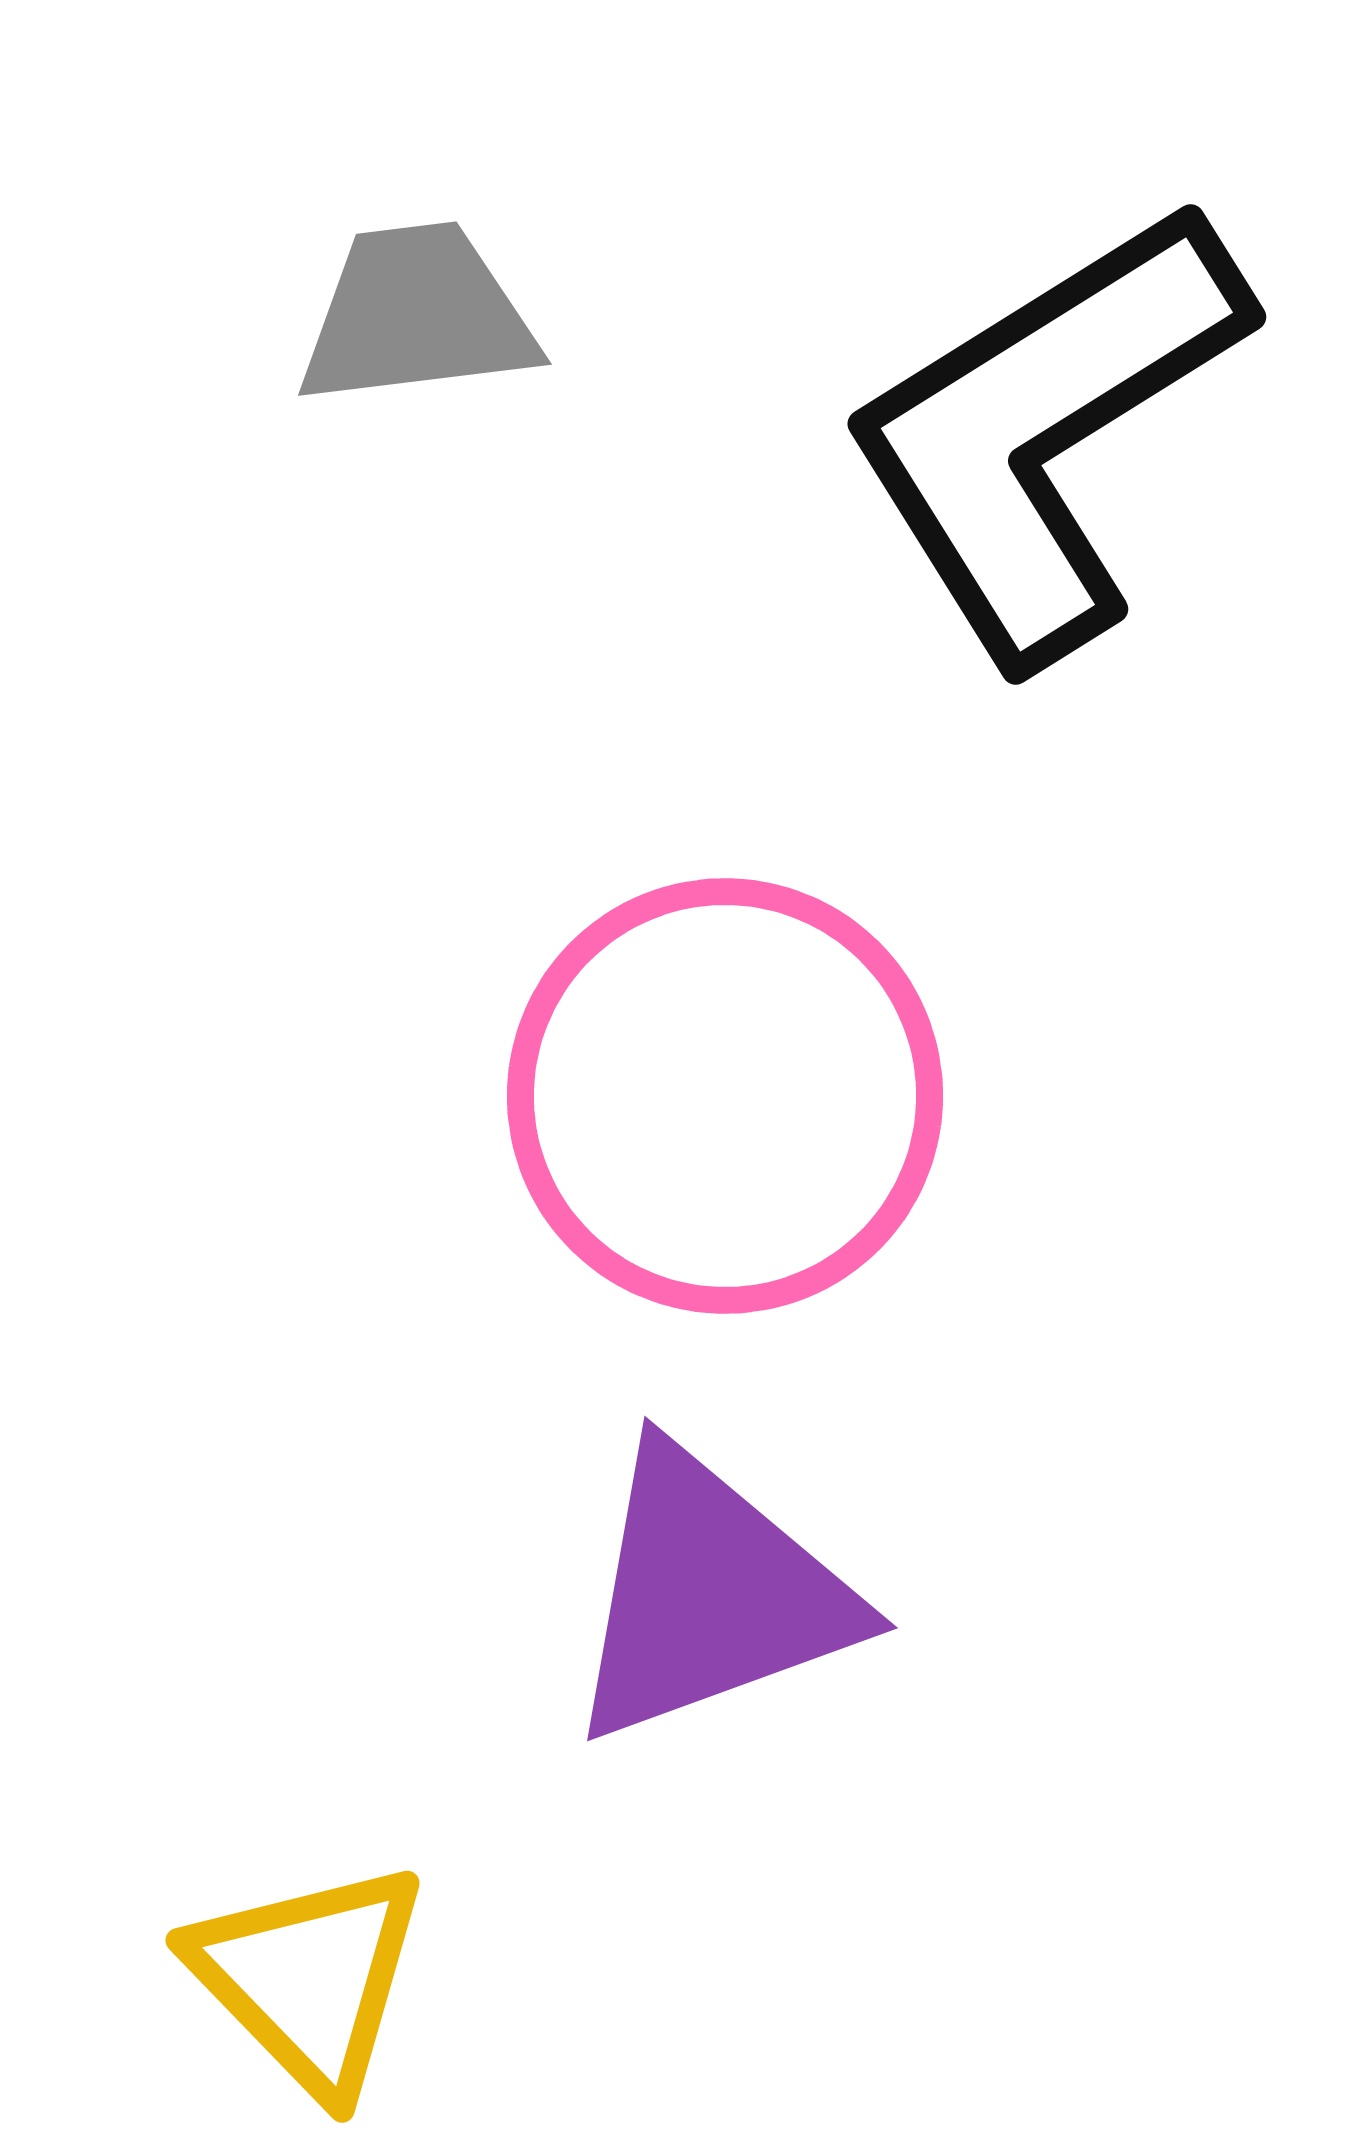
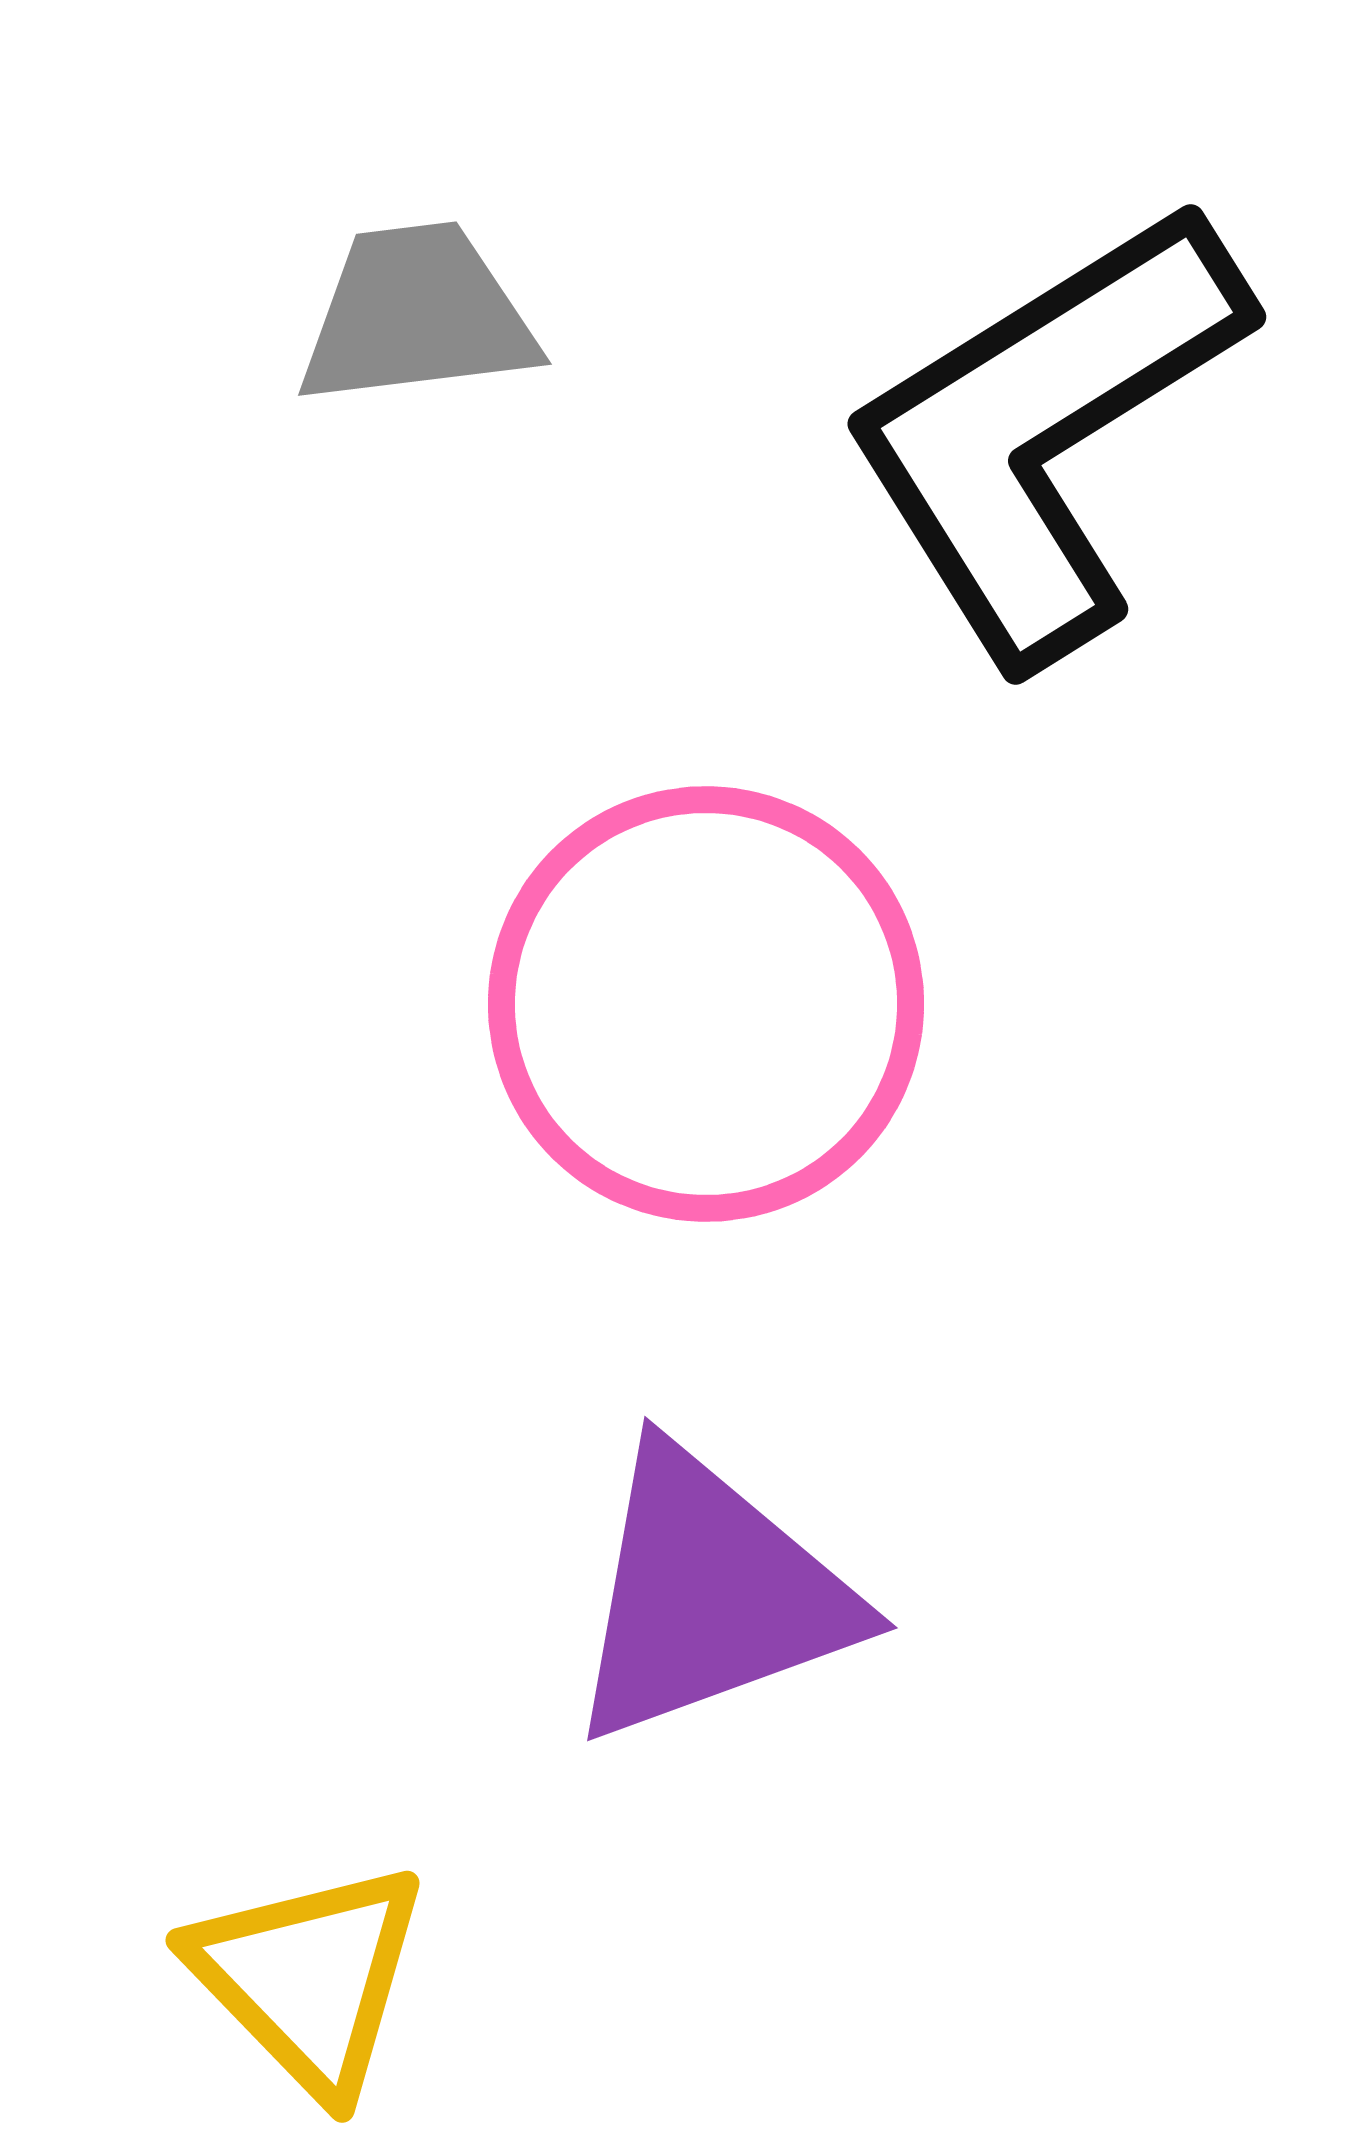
pink circle: moved 19 px left, 92 px up
